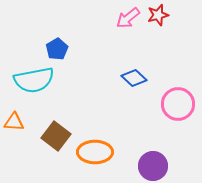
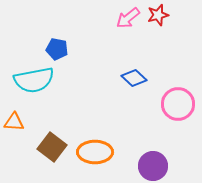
blue pentagon: rotated 30 degrees counterclockwise
brown square: moved 4 px left, 11 px down
